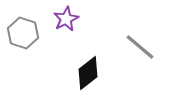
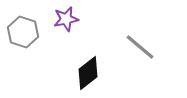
purple star: rotated 15 degrees clockwise
gray hexagon: moved 1 px up
